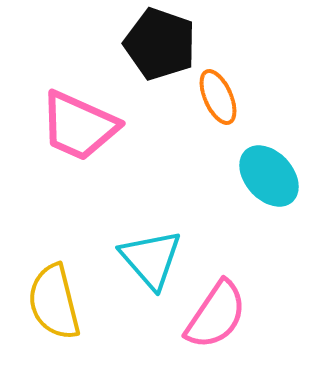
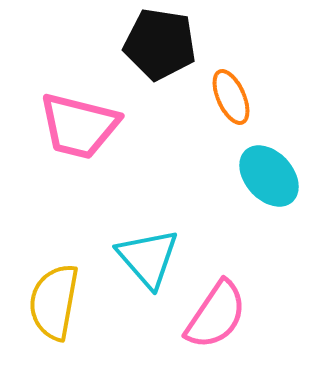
black pentagon: rotated 10 degrees counterclockwise
orange ellipse: moved 13 px right
pink trapezoid: rotated 10 degrees counterclockwise
cyan triangle: moved 3 px left, 1 px up
yellow semicircle: rotated 24 degrees clockwise
